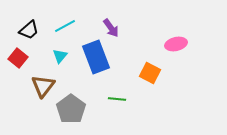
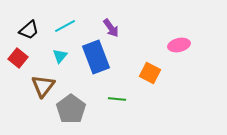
pink ellipse: moved 3 px right, 1 px down
